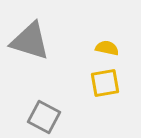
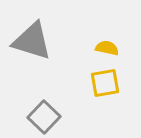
gray triangle: moved 2 px right
gray square: rotated 16 degrees clockwise
